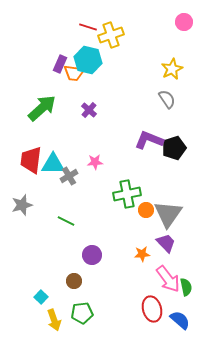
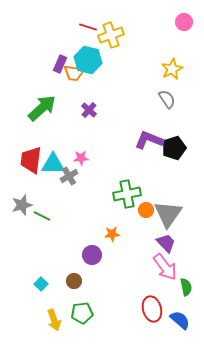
pink star: moved 14 px left, 4 px up
green line: moved 24 px left, 5 px up
orange star: moved 30 px left, 20 px up
pink arrow: moved 3 px left, 12 px up
cyan square: moved 13 px up
